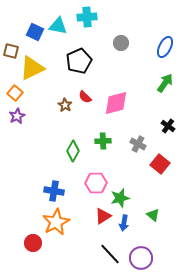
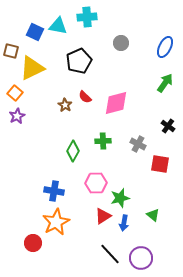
red square: rotated 30 degrees counterclockwise
